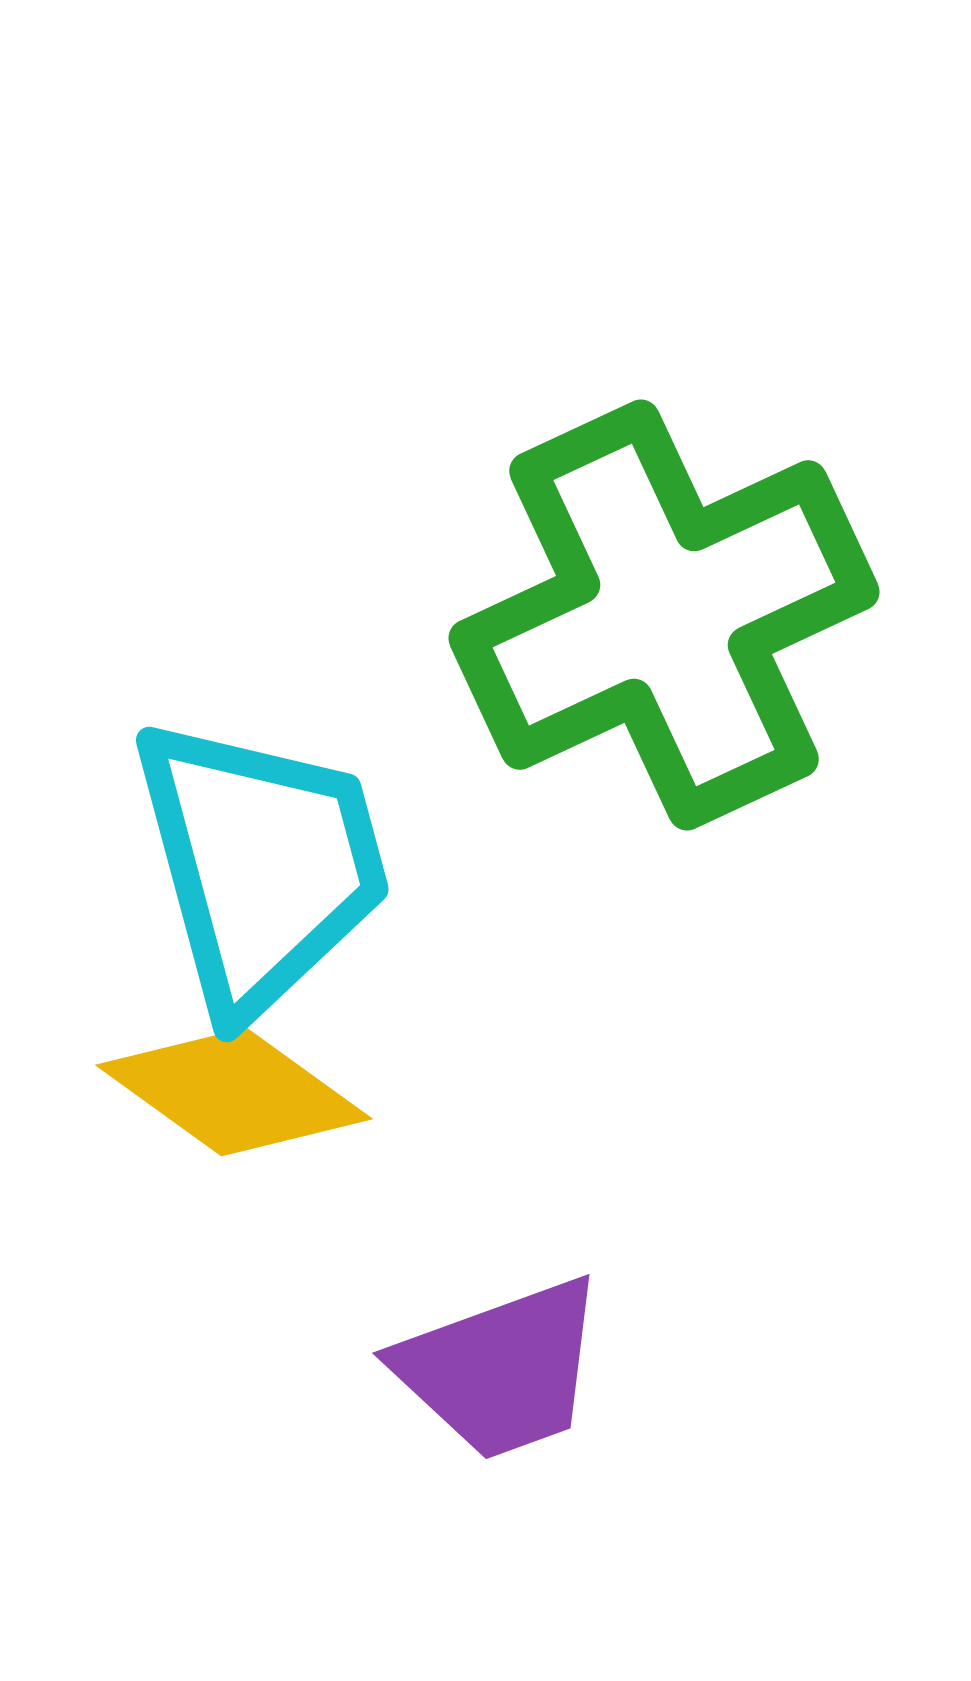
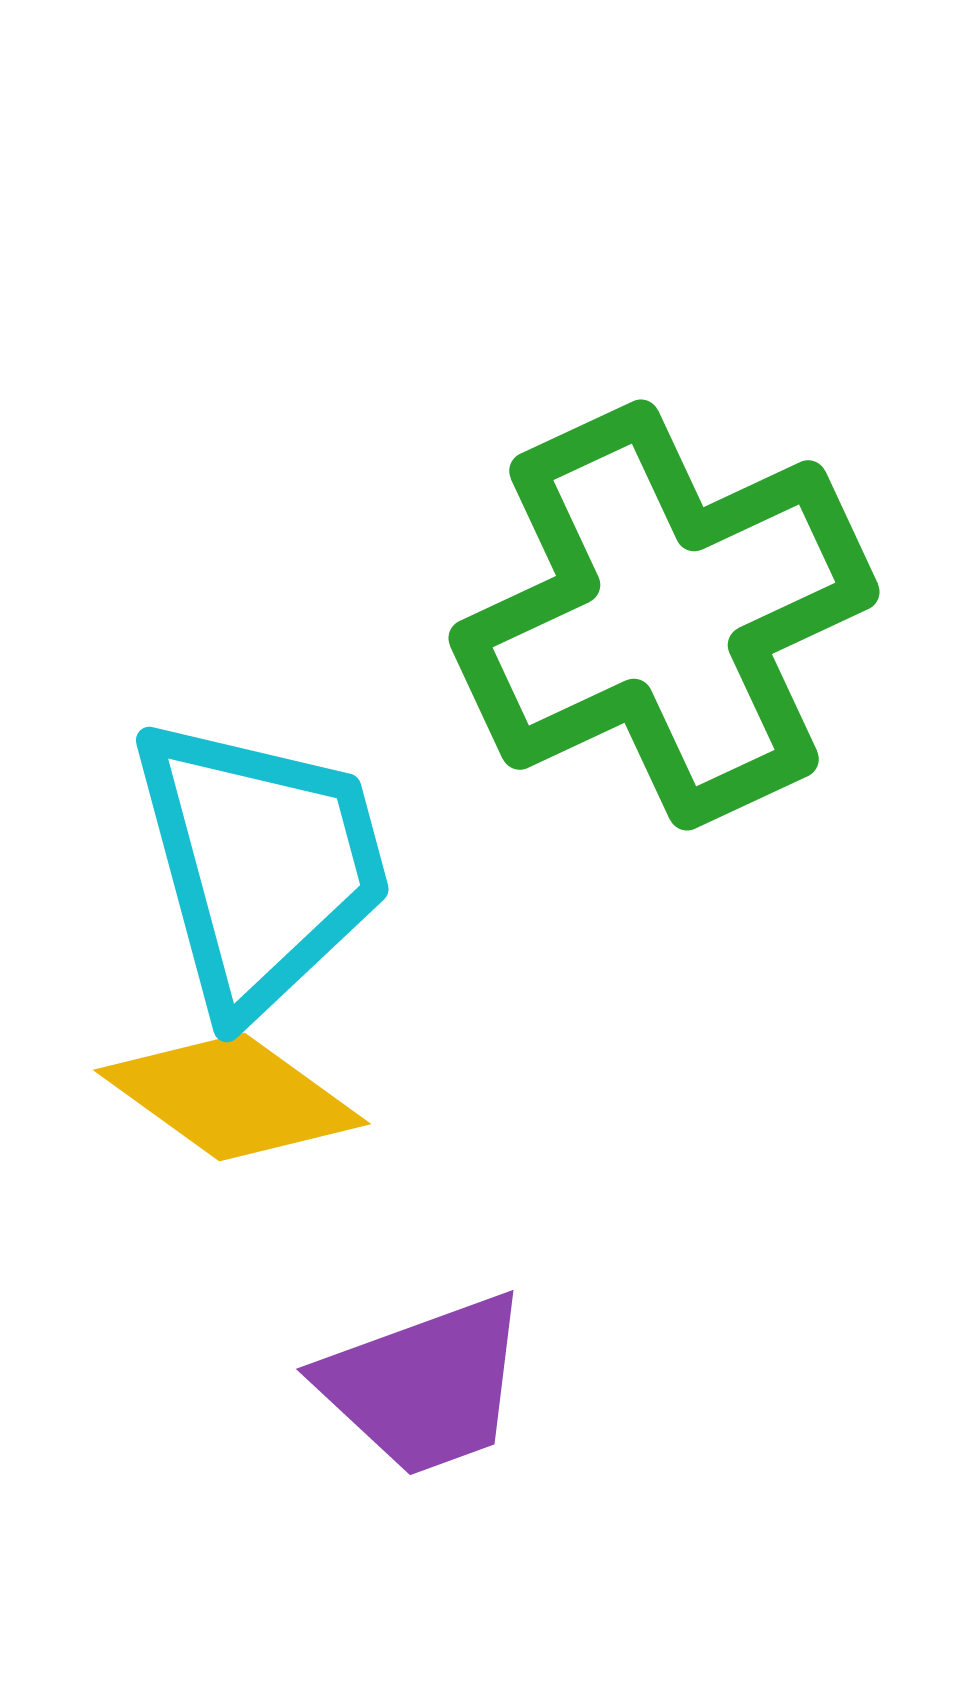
yellow diamond: moved 2 px left, 5 px down
purple trapezoid: moved 76 px left, 16 px down
